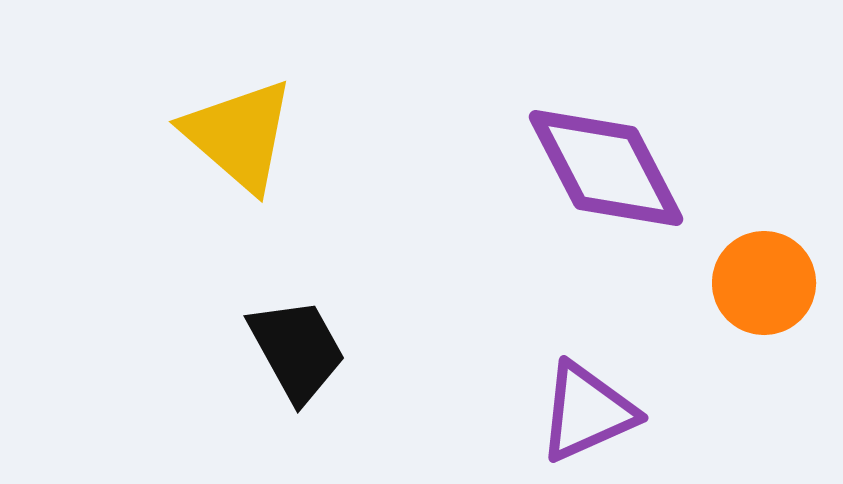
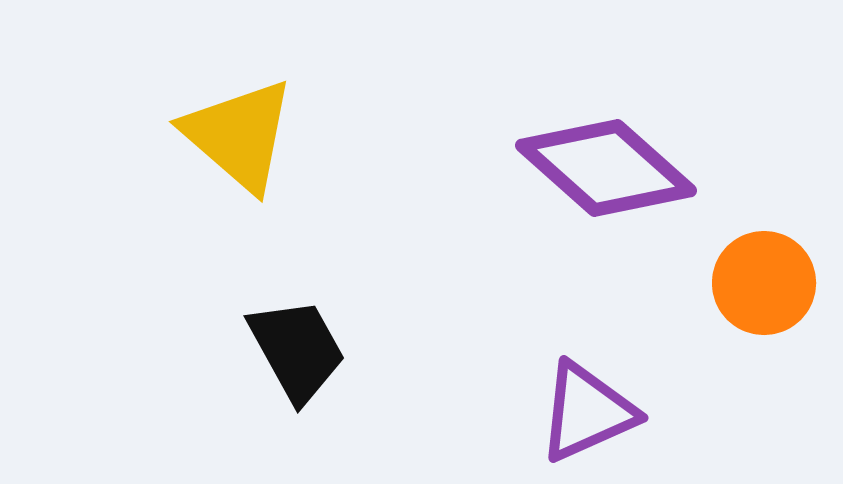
purple diamond: rotated 21 degrees counterclockwise
